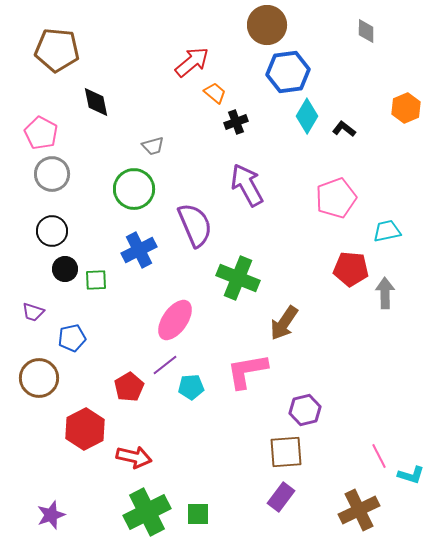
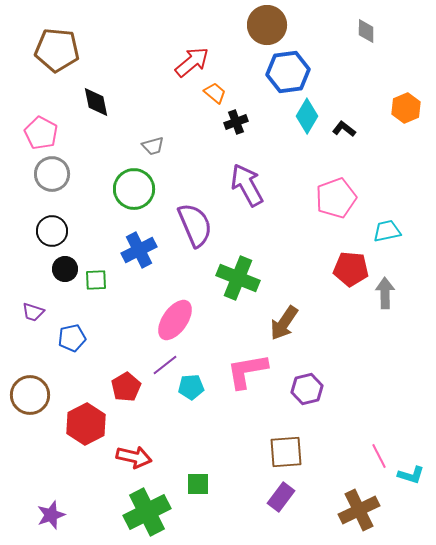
brown circle at (39, 378): moved 9 px left, 17 px down
red pentagon at (129, 387): moved 3 px left
purple hexagon at (305, 410): moved 2 px right, 21 px up
red hexagon at (85, 429): moved 1 px right, 5 px up
green square at (198, 514): moved 30 px up
